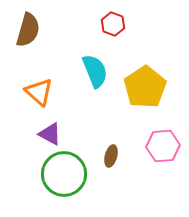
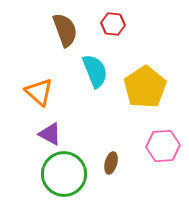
red hexagon: rotated 15 degrees counterclockwise
brown semicircle: moved 37 px right; rotated 36 degrees counterclockwise
brown ellipse: moved 7 px down
